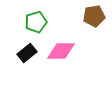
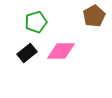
brown pentagon: rotated 20 degrees counterclockwise
